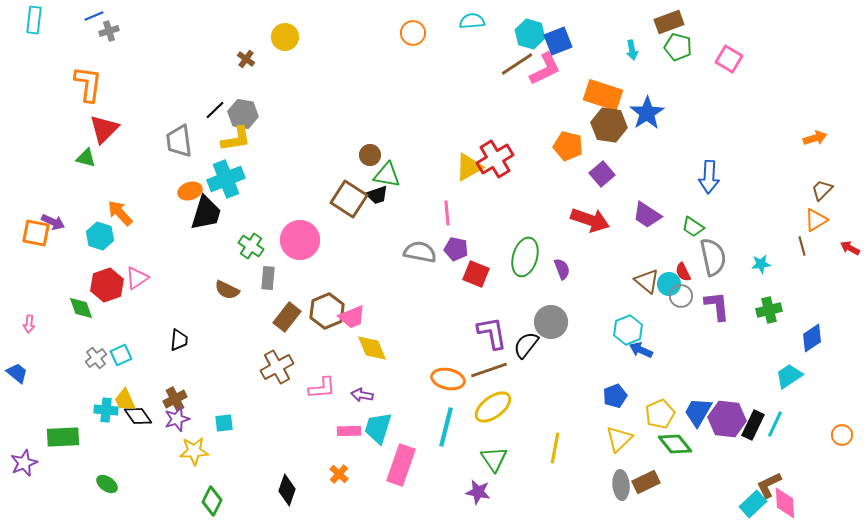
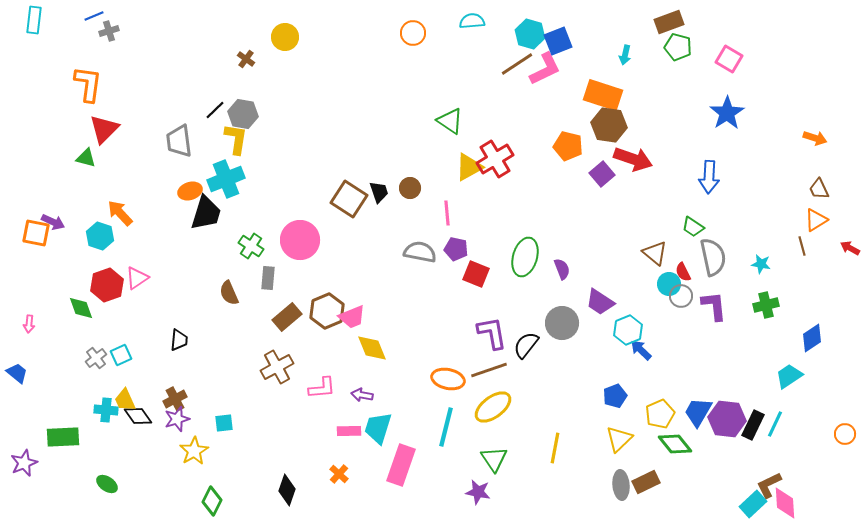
cyan arrow at (632, 50): moved 7 px left, 5 px down; rotated 24 degrees clockwise
blue star at (647, 113): moved 80 px right
orange arrow at (815, 138): rotated 35 degrees clockwise
yellow L-shape at (236, 139): rotated 72 degrees counterclockwise
brown circle at (370, 155): moved 40 px right, 33 px down
green triangle at (387, 175): moved 63 px right, 54 px up; rotated 24 degrees clockwise
brown trapezoid at (822, 190): moved 3 px left, 1 px up; rotated 70 degrees counterclockwise
black trapezoid at (377, 195): moved 2 px right, 3 px up; rotated 90 degrees counterclockwise
purple trapezoid at (647, 215): moved 47 px left, 87 px down
red arrow at (590, 220): moved 43 px right, 61 px up
cyan star at (761, 264): rotated 18 degrees clockwise
brown triangle at (647, 281): moved 8 px right, 28 px up
brown semicircle at (227, 290): moved 2 px right, 3 px down; rotated 40 degrees clockwise
purple L-shape at (717, 306): moved 3 px left
green cross at (769, 310): moved 3 px left, 5 px up
brown rectangle at (287, 317): rotated 12 degrees clockwise
gray circle at (551, 322): moved 11 px right, 1 px down
blue arrow at (641, 350): rotated 20 degrees clockwise
orange circle at (842, 435): moved 3 px right, 1 px up
yellow star at (194, 451): rotated 28 degrees counterclockwise
